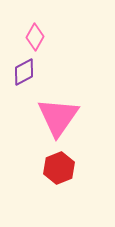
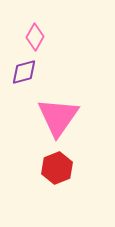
purple diamond: rotated 12 degrees clockwise
red hexagon: moved 2 px left
